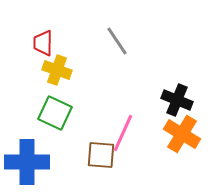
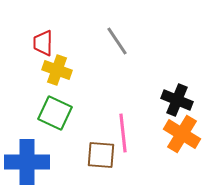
pink line: rotated 30 degrees counterclockwise
